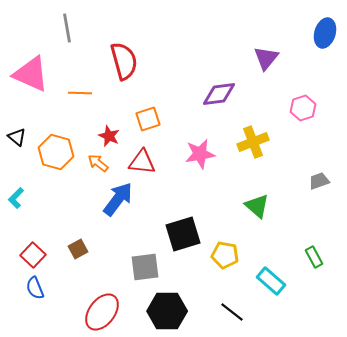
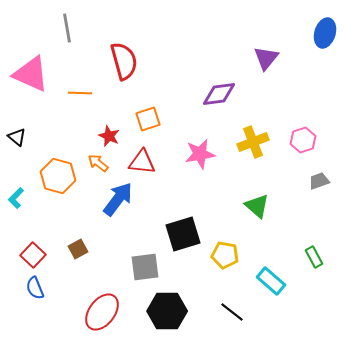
pink hexagon: moved 32 px down
orange hexagon: moved 2 px right, 24 px down
